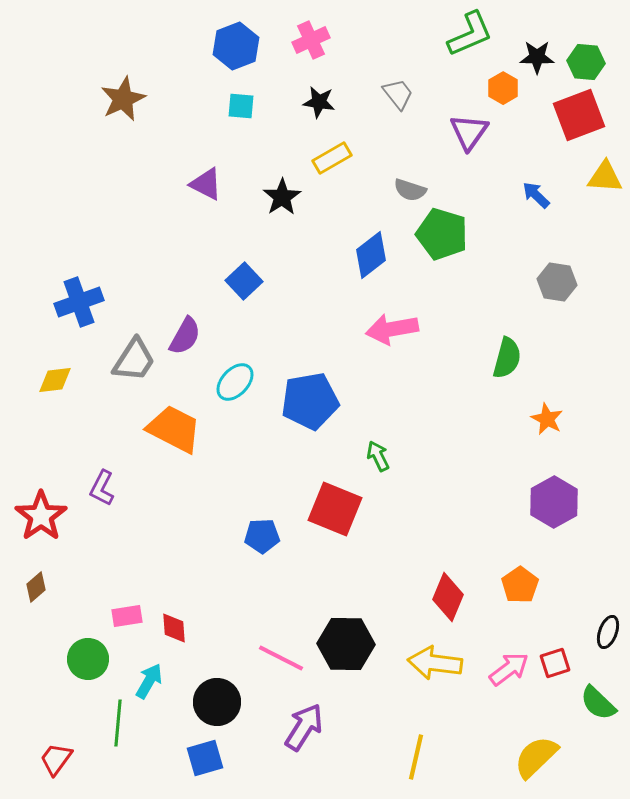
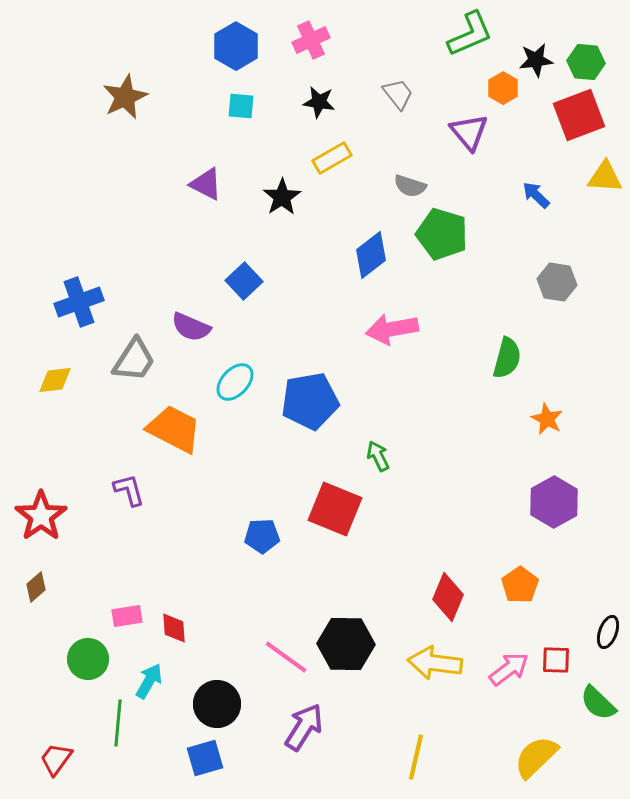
blue hexagon at (236, 46): rotated 9 degrees counterclockwise
black star at (537, 57): moved 1 px left, 3 px down; rotated 8 degrees counterclockwise
brown star at (123, 99): moved 2 px right, 2 px up
purple triangle at (469, 132): rotated 15 degrees counterclockwise
gray semicircle at (410, 190): moved 4 px up
purple semicircle at (185, 336): moved 6 px right, 9 px up; rotated 84 degrees clockwise
purple L-shape at (102, 488): moved 27 px right, 2 px down; rotated 138 degrees clockwise
pink line at (281, 658): moved 5 px right, 1 px up; rotated 9 degrees clockwise
red square at (555, 663): moved 1 px right, 3 px up; rotated 20 degrees clockwise
black circle at (217, 702): moved 2 px down
